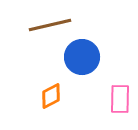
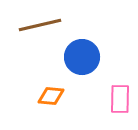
brown line: moved 10 px left
orange diamond: rotated 32 degrees clockwise
